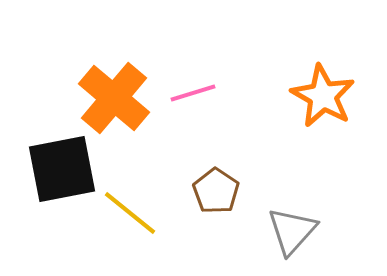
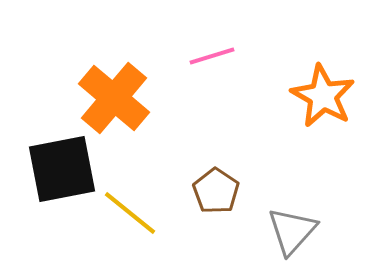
pink line: moved 19 px right, 37 px up
